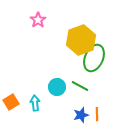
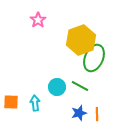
orange square: rotated 35 degrees clockwise
blue star: moved 2 px left, 2 px up
